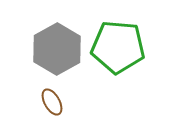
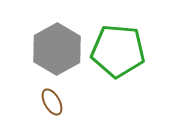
green pentagon: moved 4 px down
